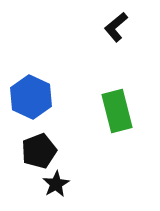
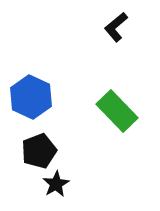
green rectangle: rotated 30 degrees counterclockwise
